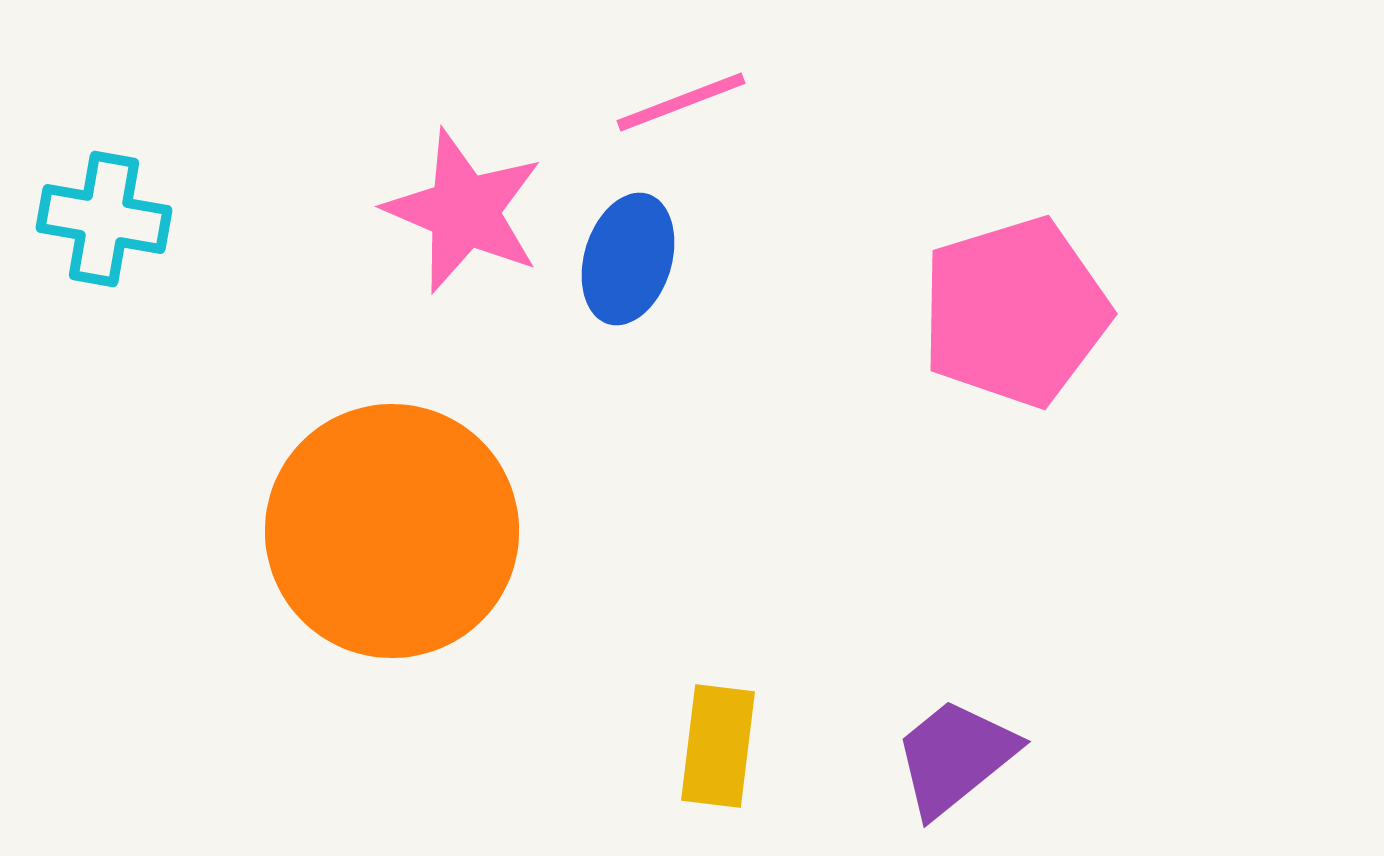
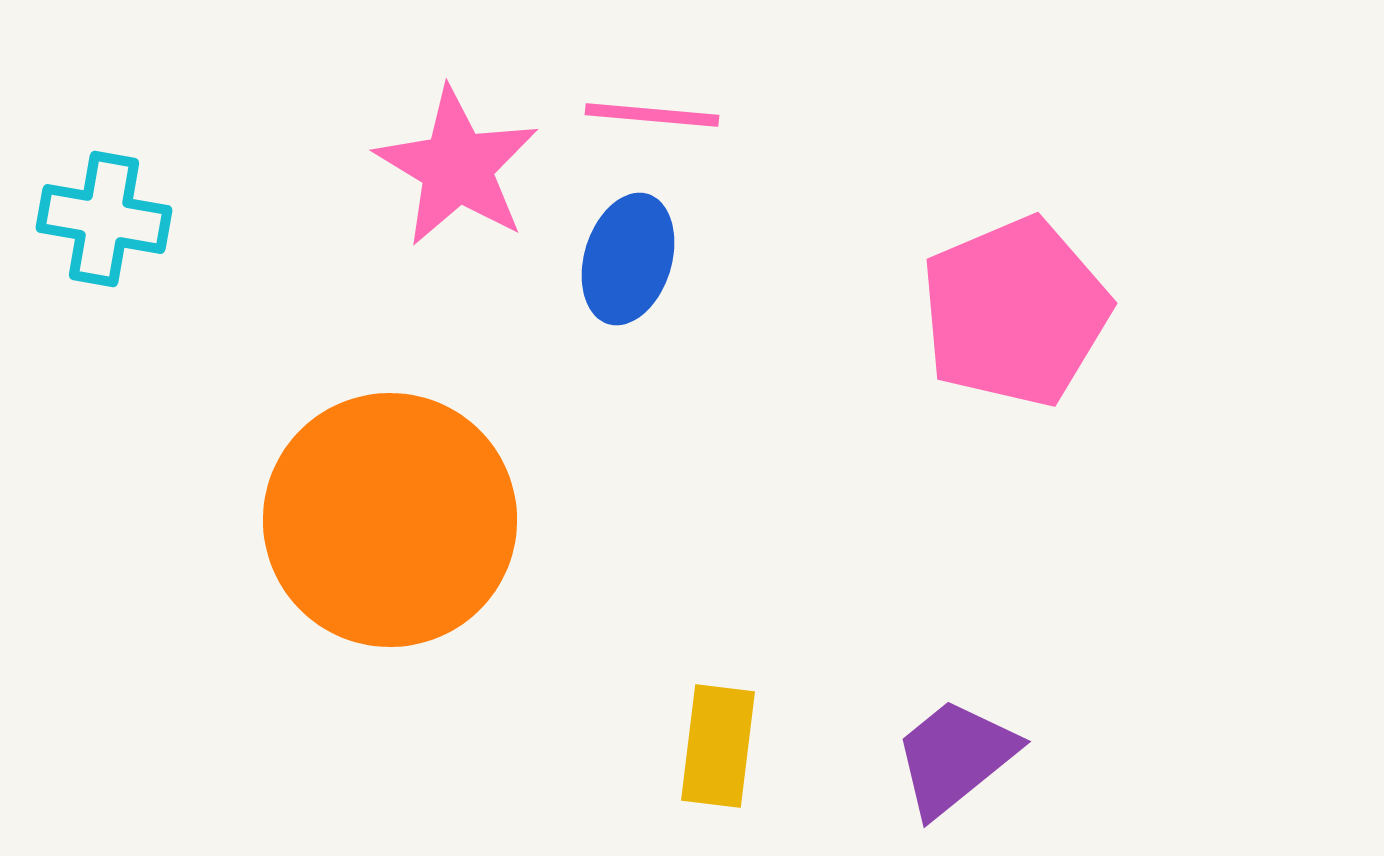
pink line: moved 29 px left, 13 px down; rotated 26 degrees clockwise
pink star: moved 7 px left, 44 px up; rotated 8 degrees clockwise
pink pentagon: rotated 6 degrees counterclockwise
orange circle: moved 2 px left, 11 px up
